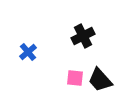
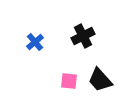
blue cross: moved 7 px right, 10 px up
pink square: moved 6 px left, 3 px down
